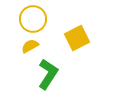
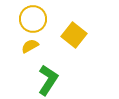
yellow square: moved 3 px left, 3 px up; rotated 25 degrees counterclockwise
green L-shape: moved 6 px down
